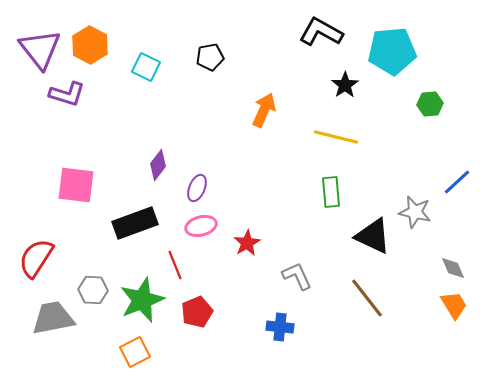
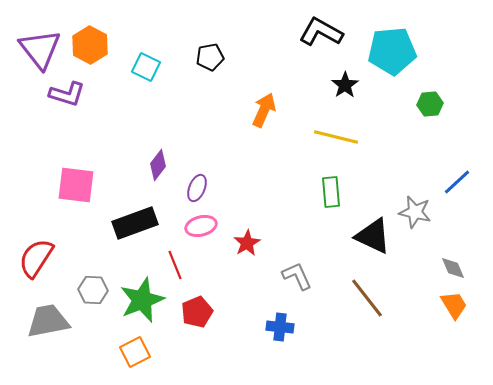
gray trapezoid: moved 5 px left, 3 px down
